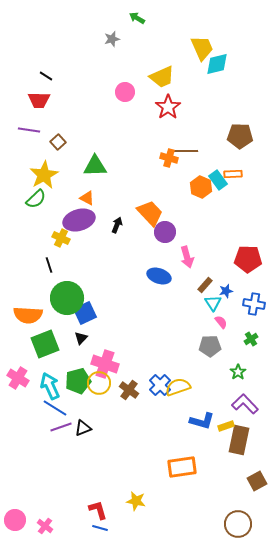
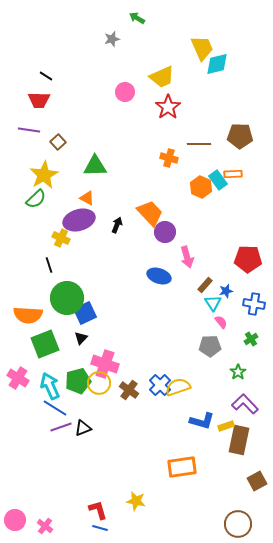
brown line at (186, 151): moved 13 px right, 7 px up
